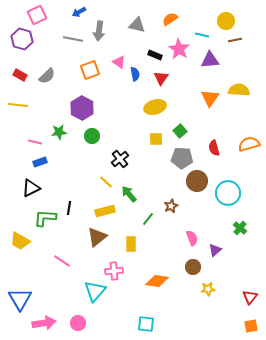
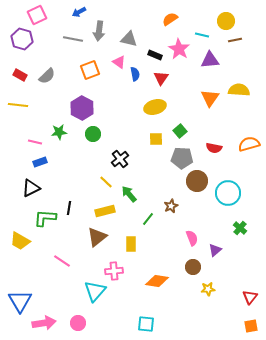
gray triangle at (137, 25): moved 8 px left, 14 px down
green circle at (92, 136): moved 1 px right, 2 px up
red semicircle at (214, 148): rotated 63 degrees counterclockwise
blue triangle at (20, 299): moved 2 px down
